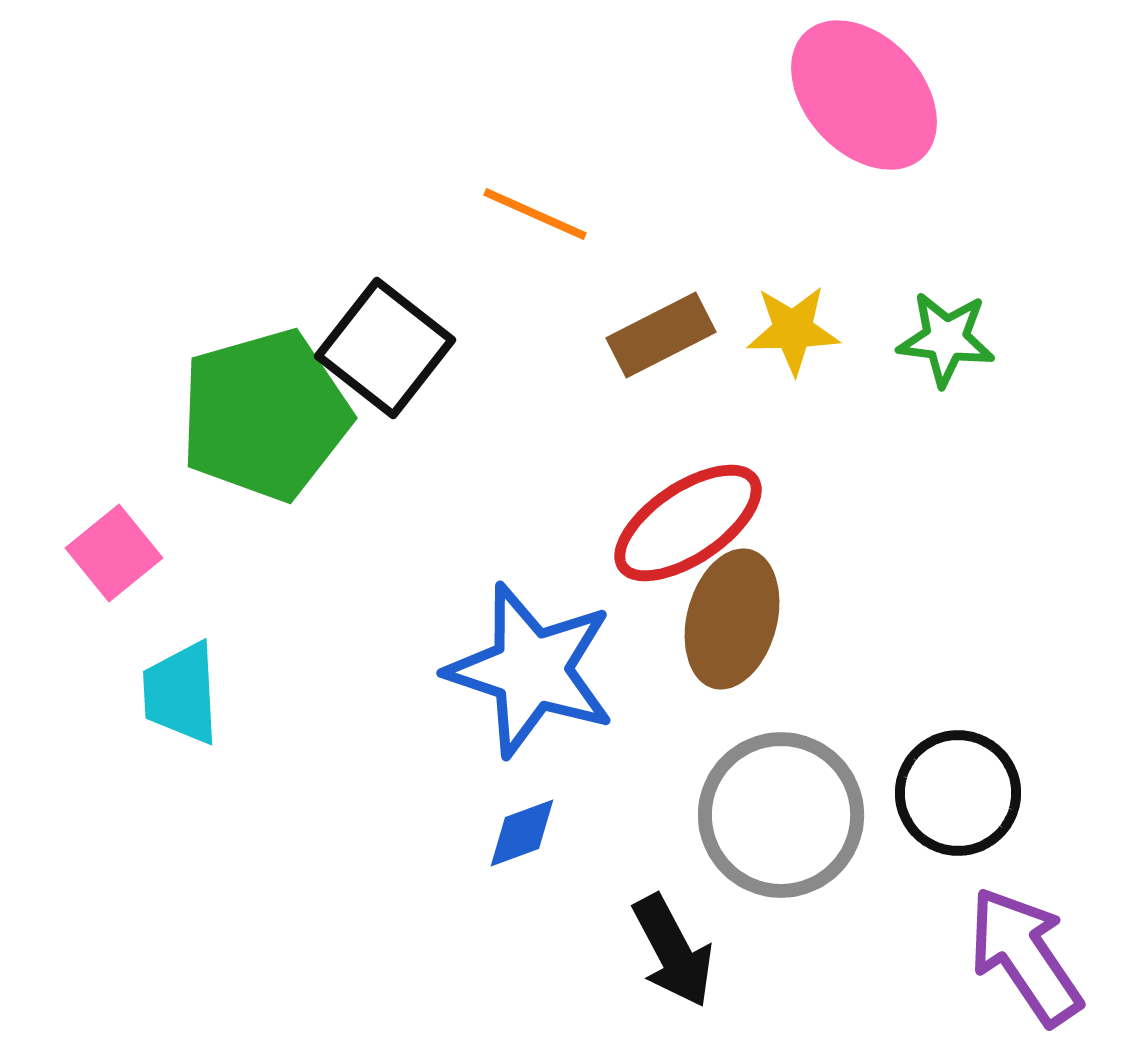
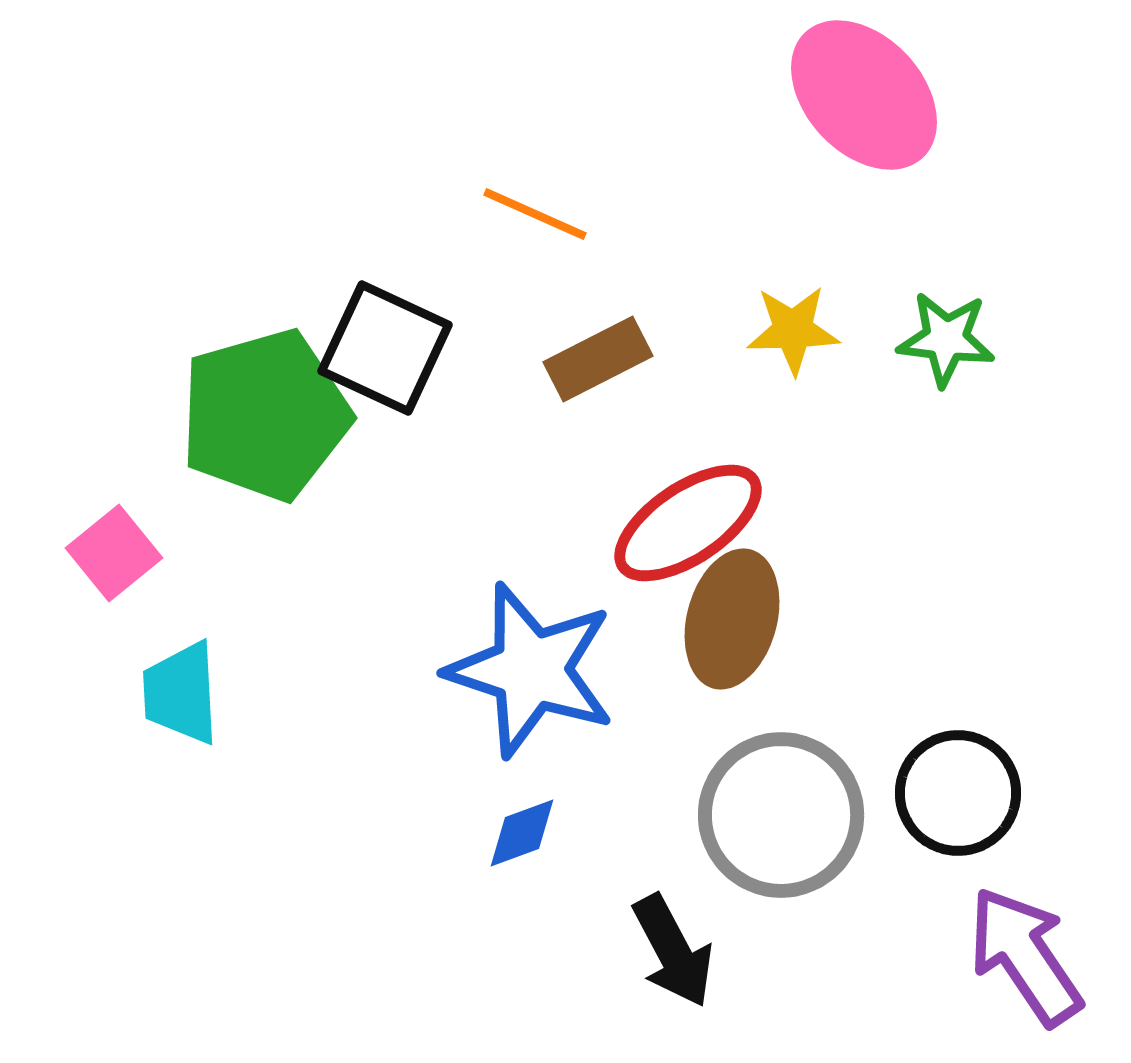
brown rectangle: moved 63 px left, 24 px down
black square: rotated 13 degrees counterclockwise
